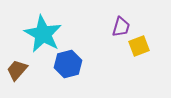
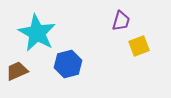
purple trapezoid: moved 6 px up
cyan star: moved 6 px left, 1 px up
brown trapezoid: moved 1 px down; rotated 25 degrees clockwise
